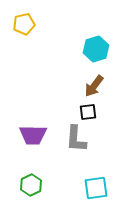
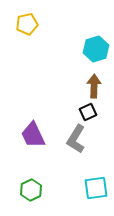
yellow pentagon: moved 3 px right
brown arrow: rotated 145 degrees clockwise
black square: rotated 18 degrees counterclockwise
purple trapezoid: rotated 64 degrees clockwise
gray L-shape: rotated 28 degrees clockwise
green hexagon: moved 5 px down
